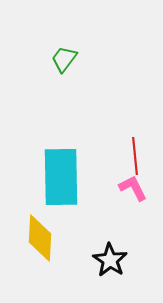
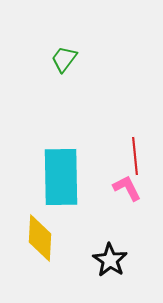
pink L-shape: moved 6 px left
